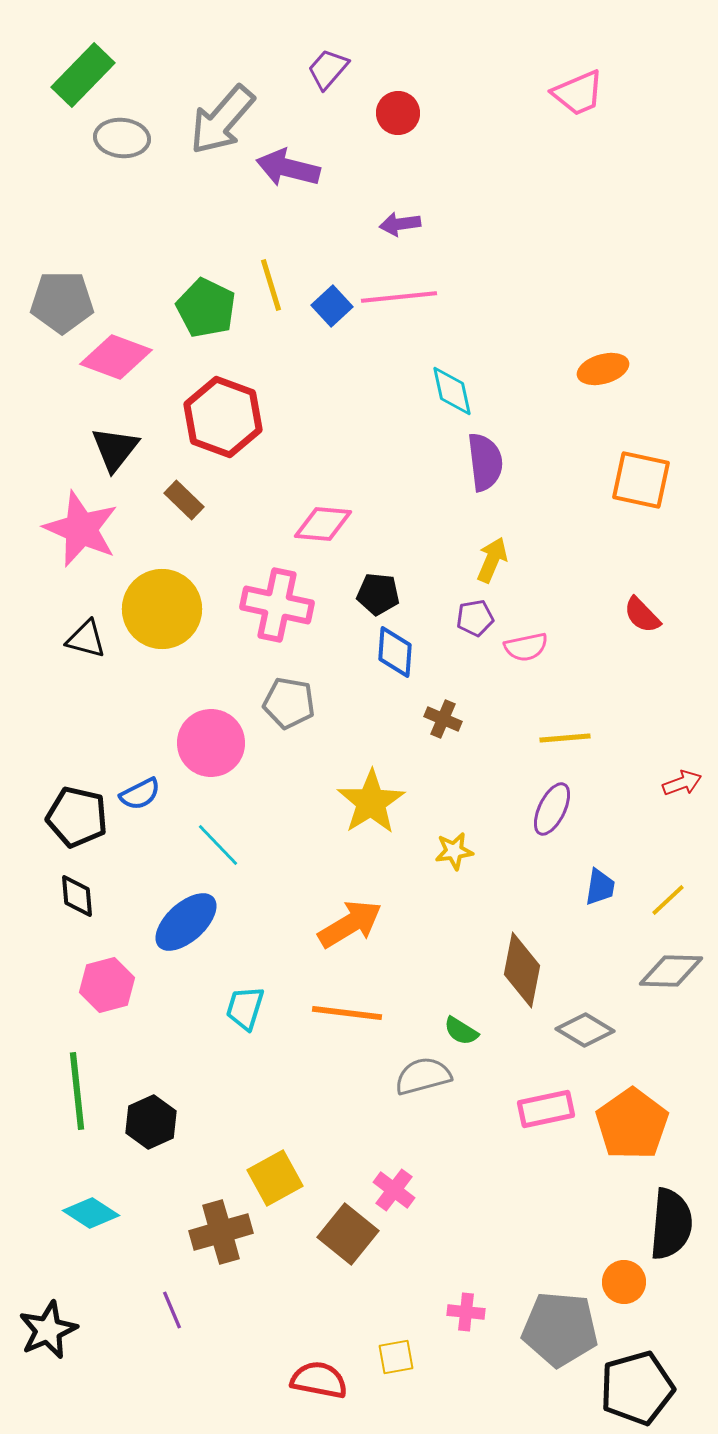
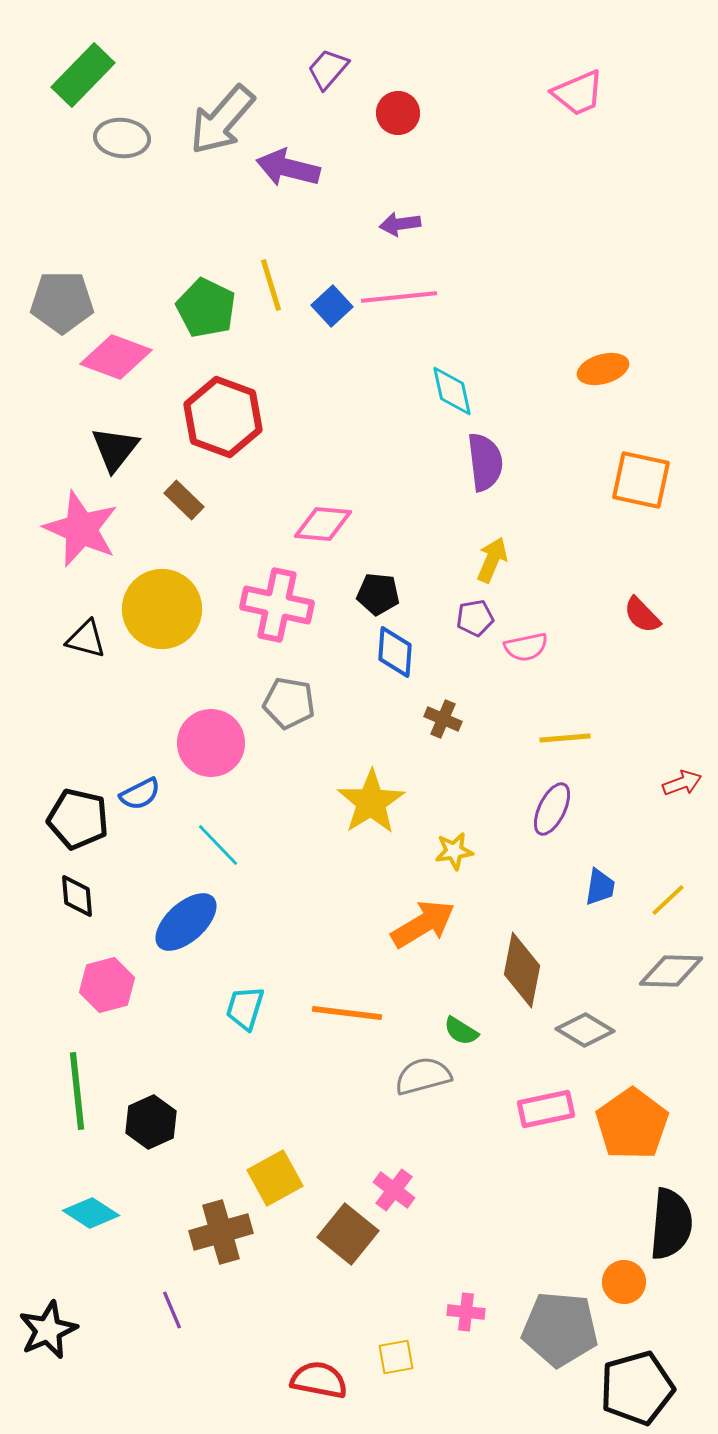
black pentagon at (77, 817): moved 1 px right, 2 px down
orange arrow at (350, 924): moved 73 px right
